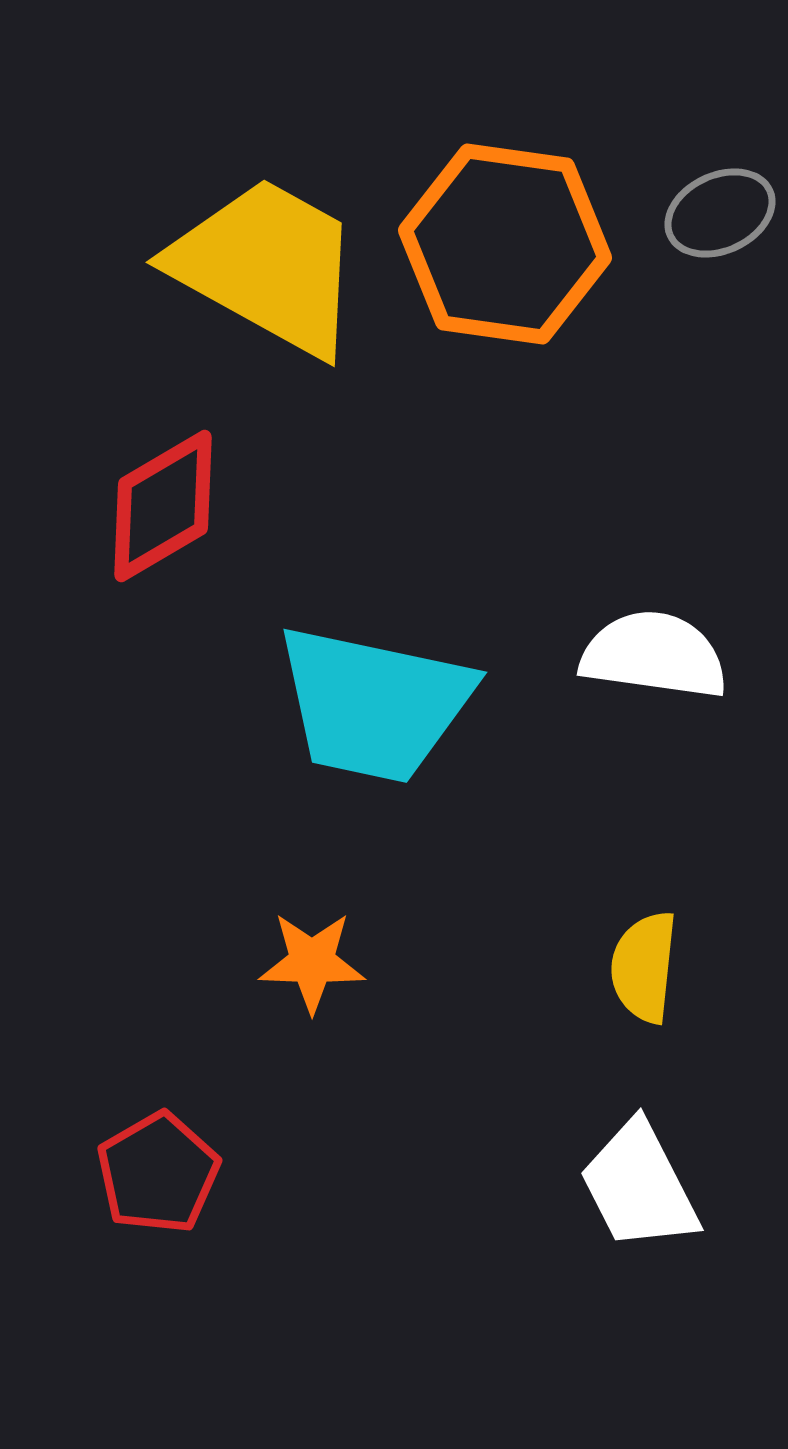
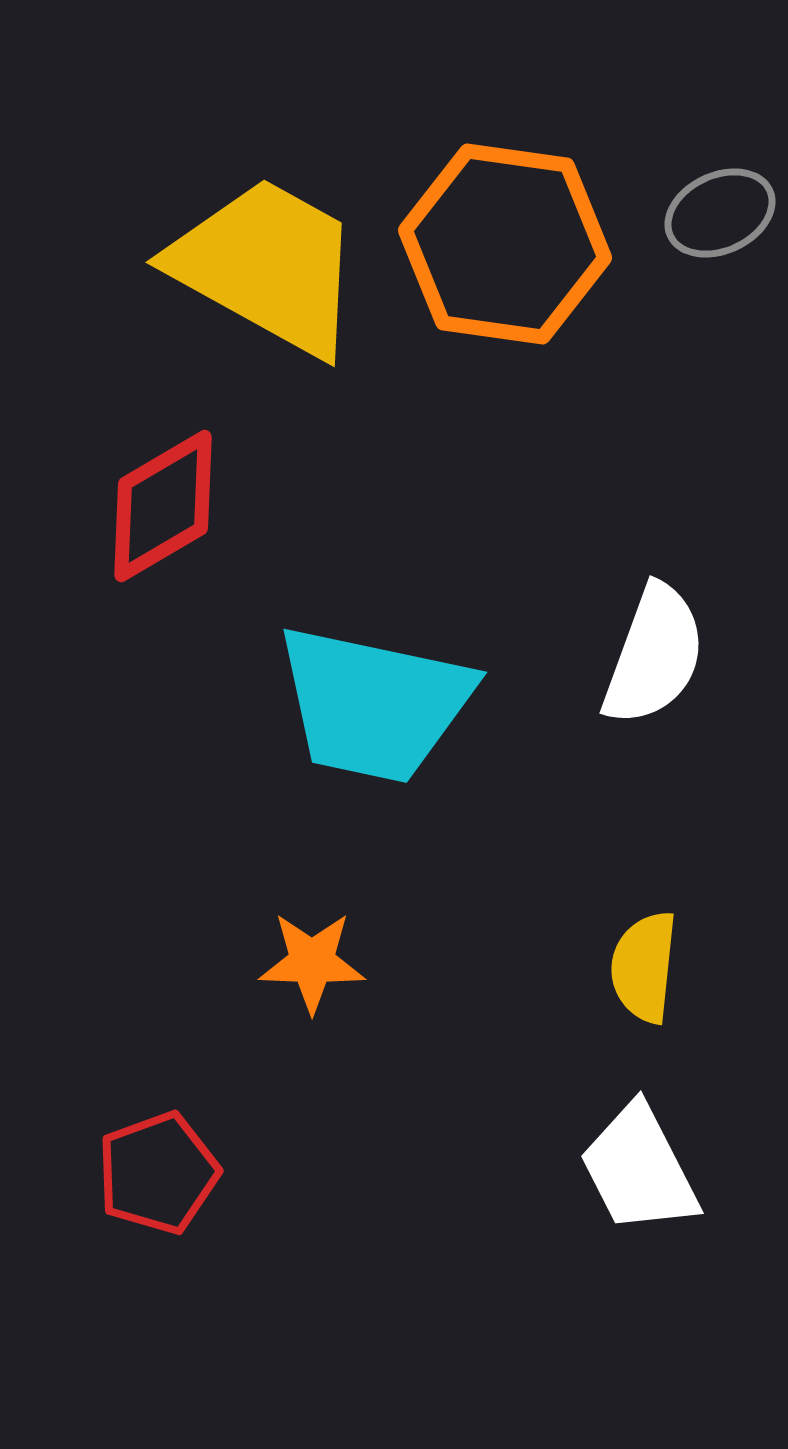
white semicircle: rotated 102 degrees clockwise
red pentagon: rotated 10 degrees clockwise
white trapezoid: moved 17 px up
